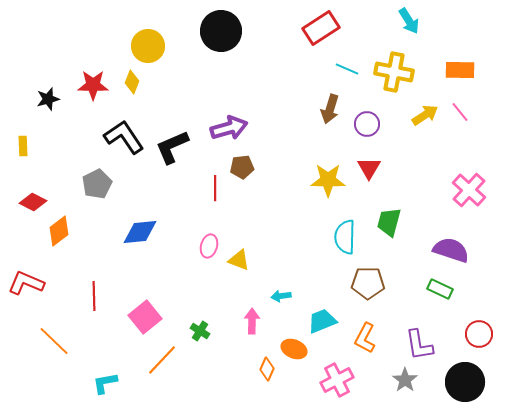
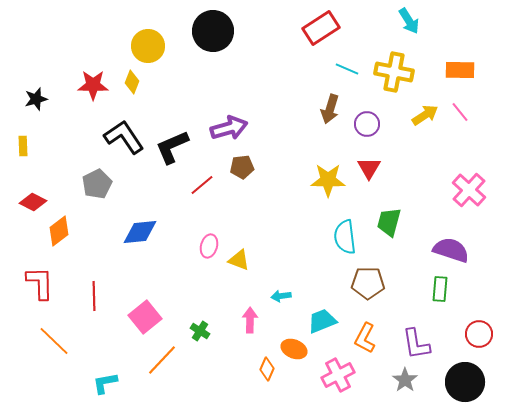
black circle at (221, 31): moved 8 px left
black star at (48, 99): moved 12 px left
red line at (215, 188): moved 13 px left, 3 px up; rotated 50 degrees clockwise
cyan semicircle at (345, 237): rotated 8 degrees counterclockwise
red L-shape at (26, 283): moved 14 px right; rotated 66 degrees clockwise
green rectangle at (440, 289): rotated 70 degrees clockwise
pink arrow at (252, 321): moved 2 px left, 1 px up
purple L-shape at (419, 345): moved 3 px left, 1 px up
pink cross at (337, 380): moved 1 px right, 5 px up
